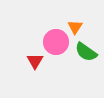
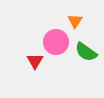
orange triangle: moved 6 px up
